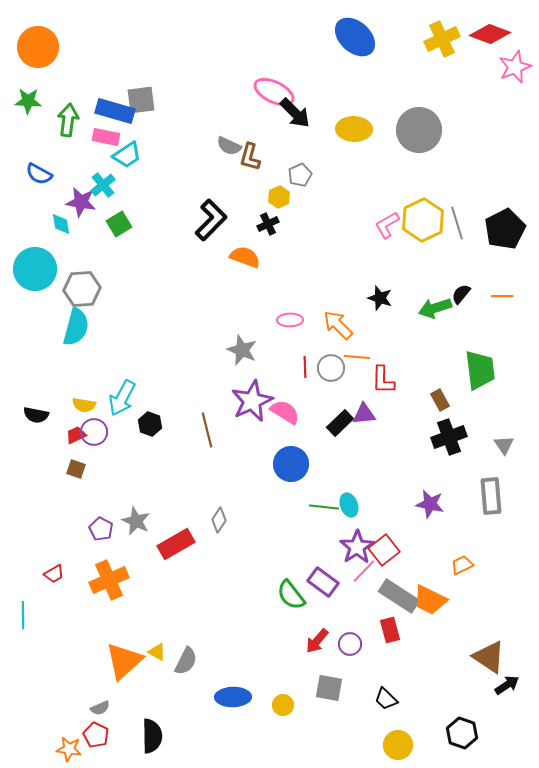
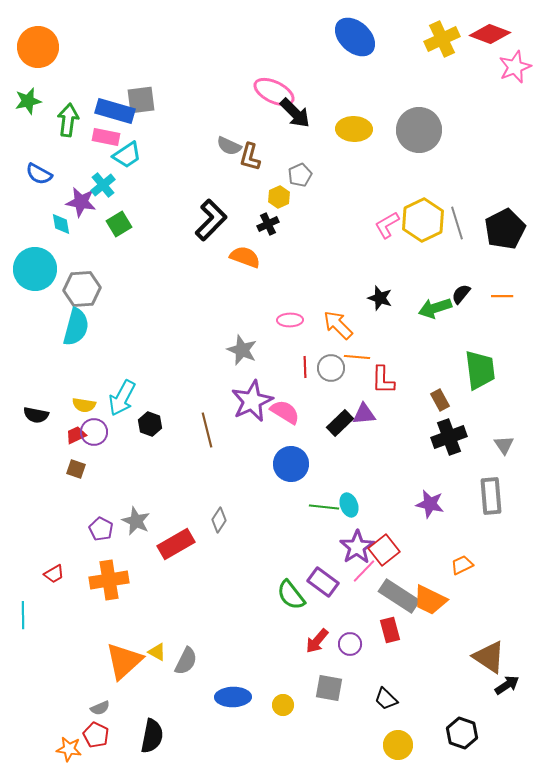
green star at (28, 101): rotated 16 degrees counterclockwise
orange cross at (109, 580): rotated 15 degrees clockwise
black semicircle at (152, 736): rotated 12 degrees clockwise
